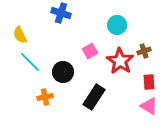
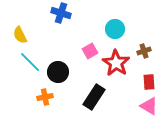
cyan circle: moved 2 px left, 4 px down
red star: moved 4 px left, 2 px down
black circle: moved 5 px left
